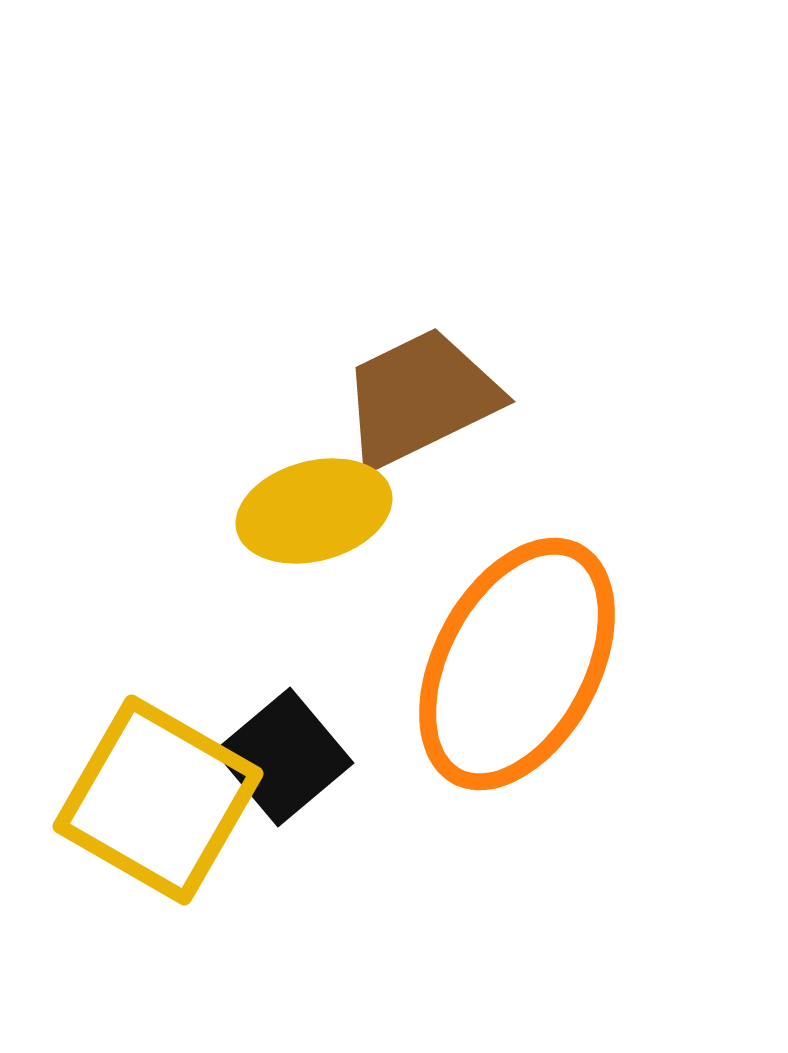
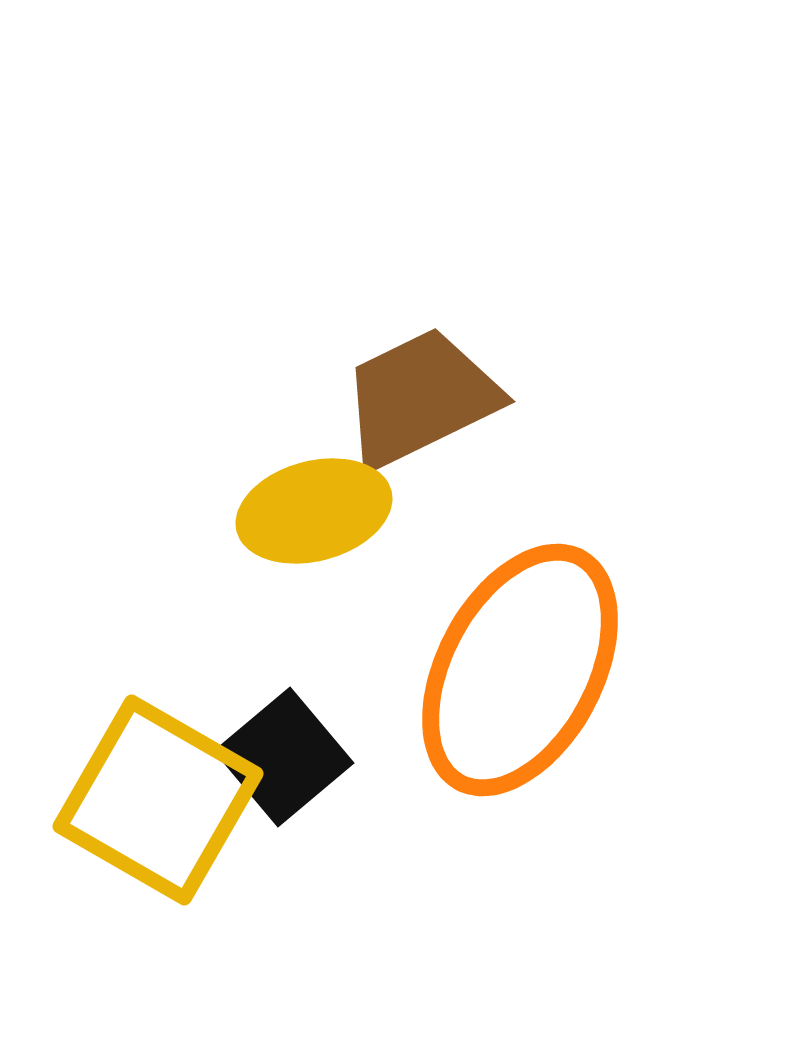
orange ellipse: moved 3 px right, 6 px down
